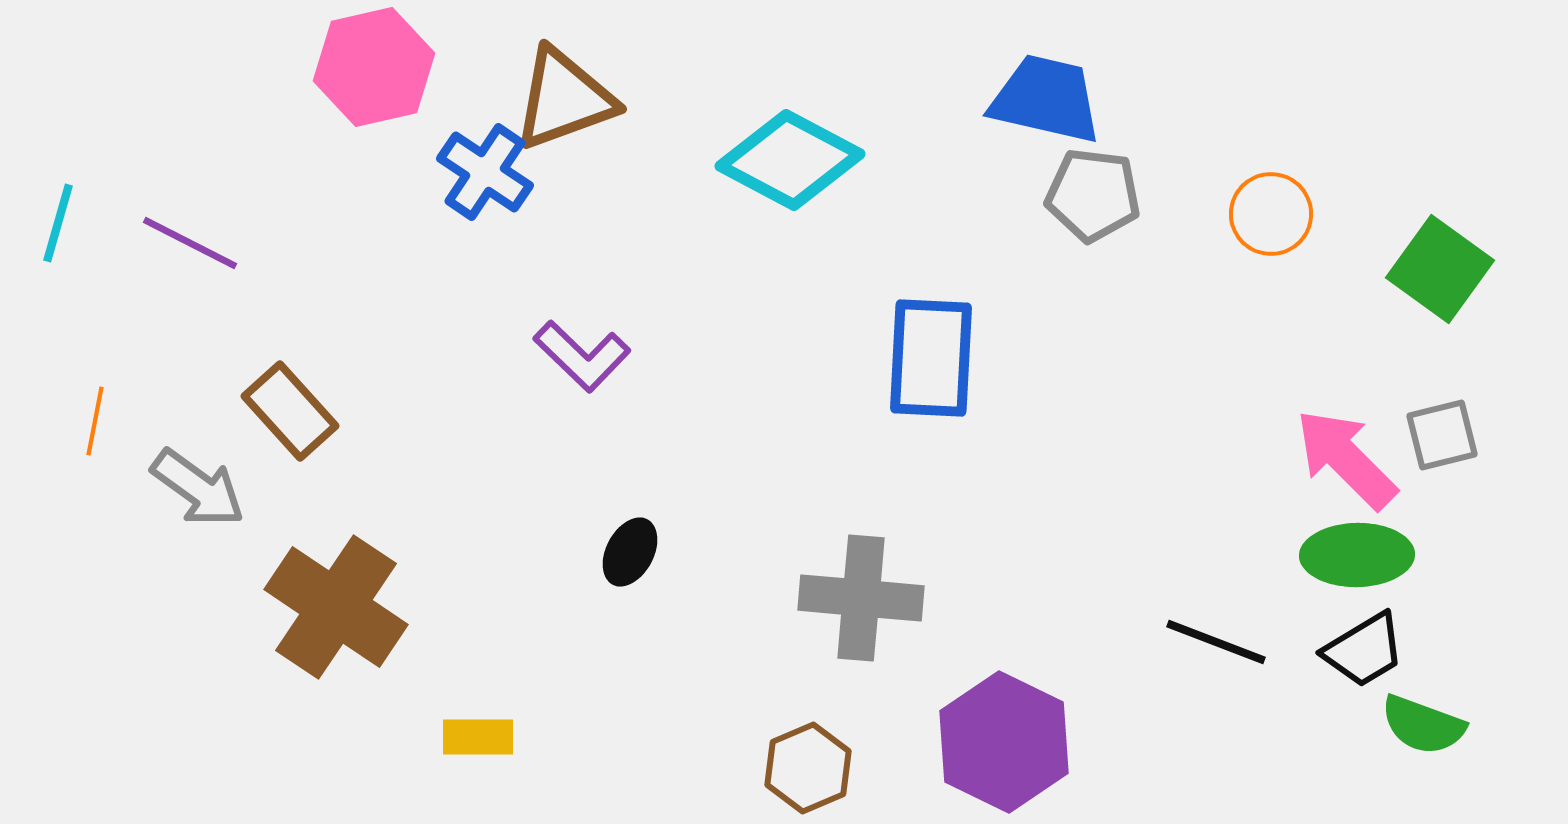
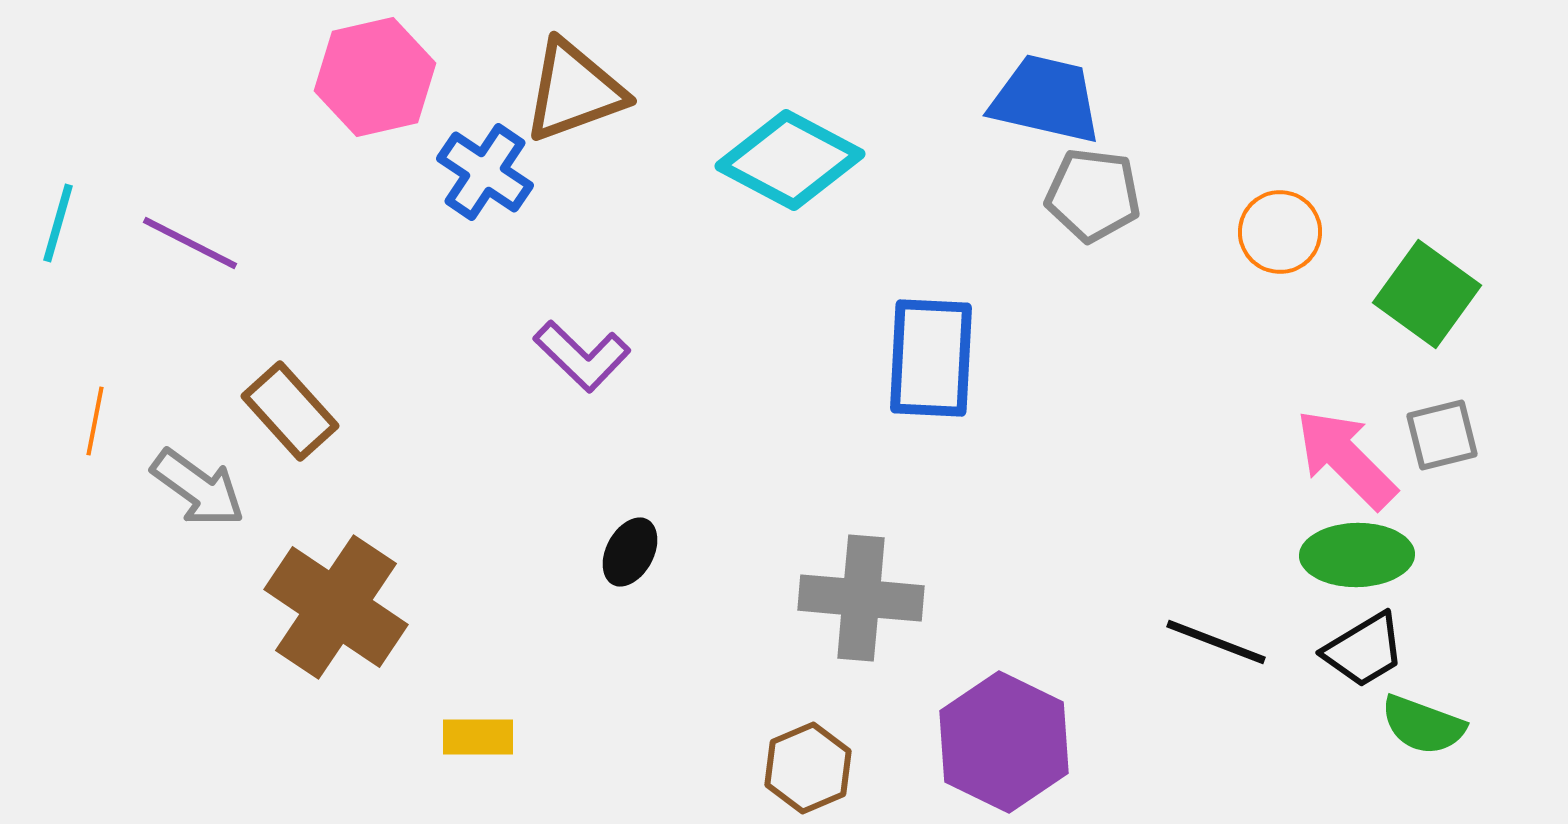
pink hexagon: moved 1 px right, 10 px down
brown triangle: moved 10 px right, 8 px up
orange circle: moved 9 px right, 18 px down
green square: moved 13 px left, 25 px down
